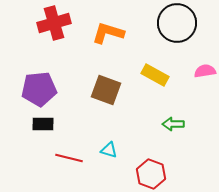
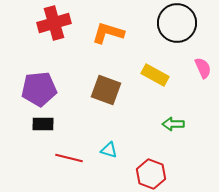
pink semicircle: moved 2 px left, 3 px up; rotated 75 degrees clockwise
